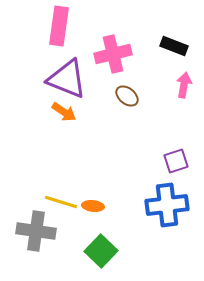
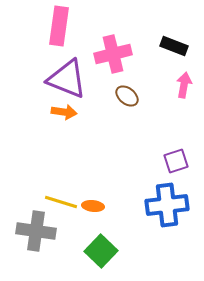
orange arrow: rotated 25 degrees counterclockwise
